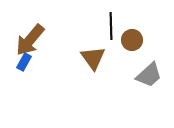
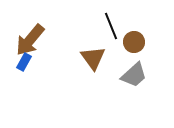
black line: rotated 20 degrees counterclockwise
brown circle: moved 2 px right, 2 px down
gray trapezoid: moved 15 px left
